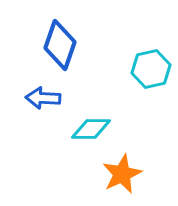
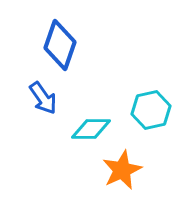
cyan hexagon: moved 41 px down
blue arrow: rotated 128 degrees counterclockwise
orange star: moved 4 px up
